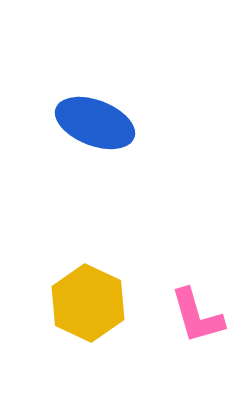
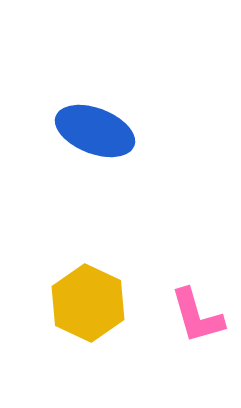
blue ellipse: moved 8 px down
